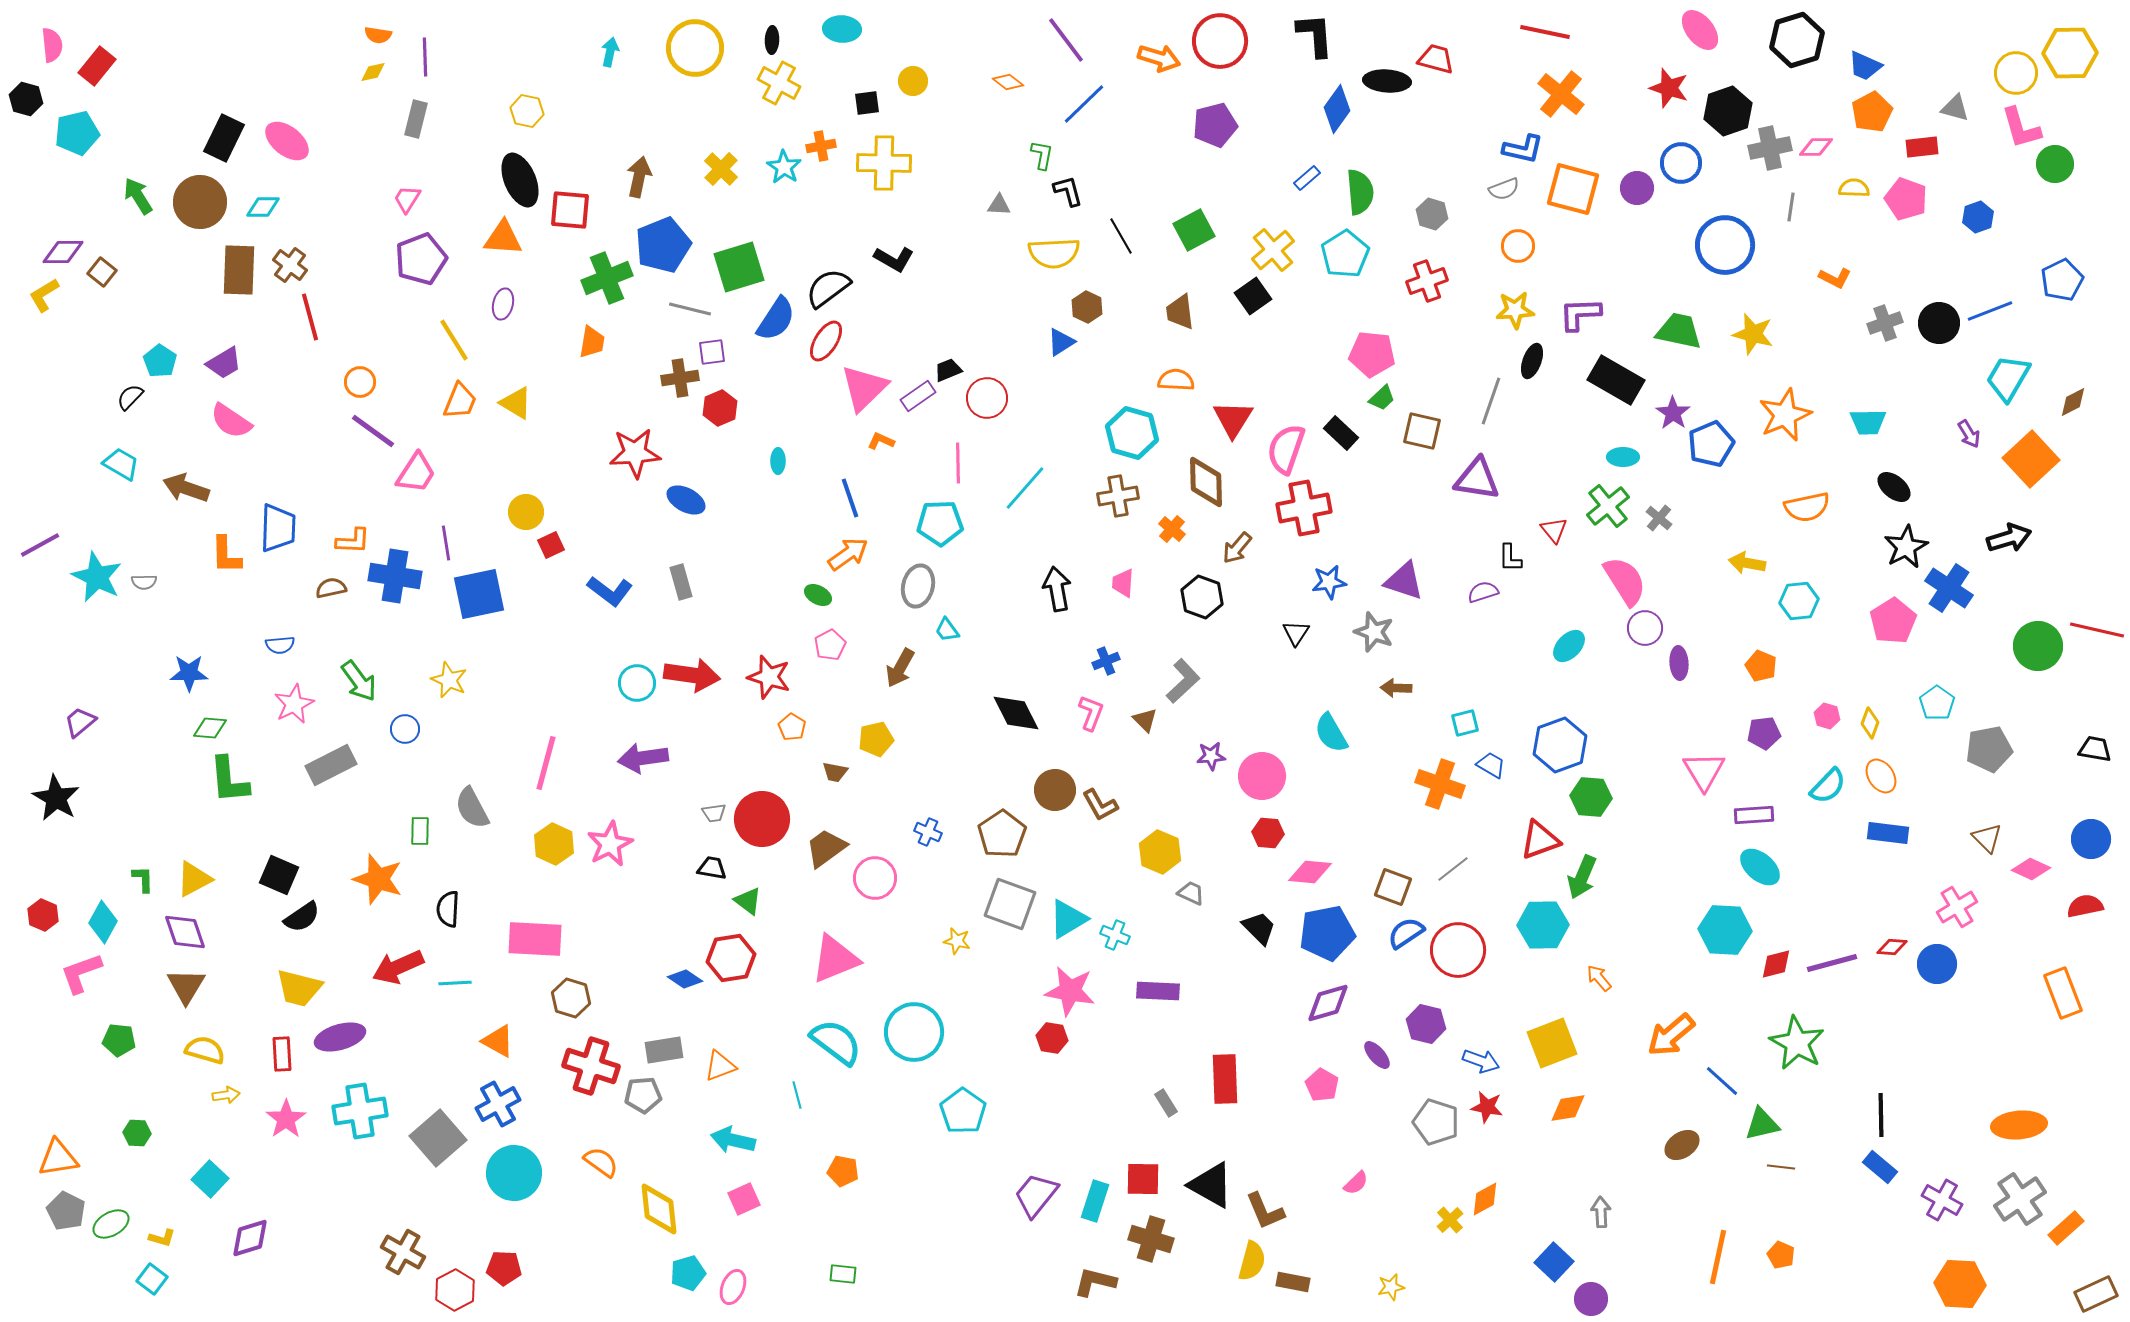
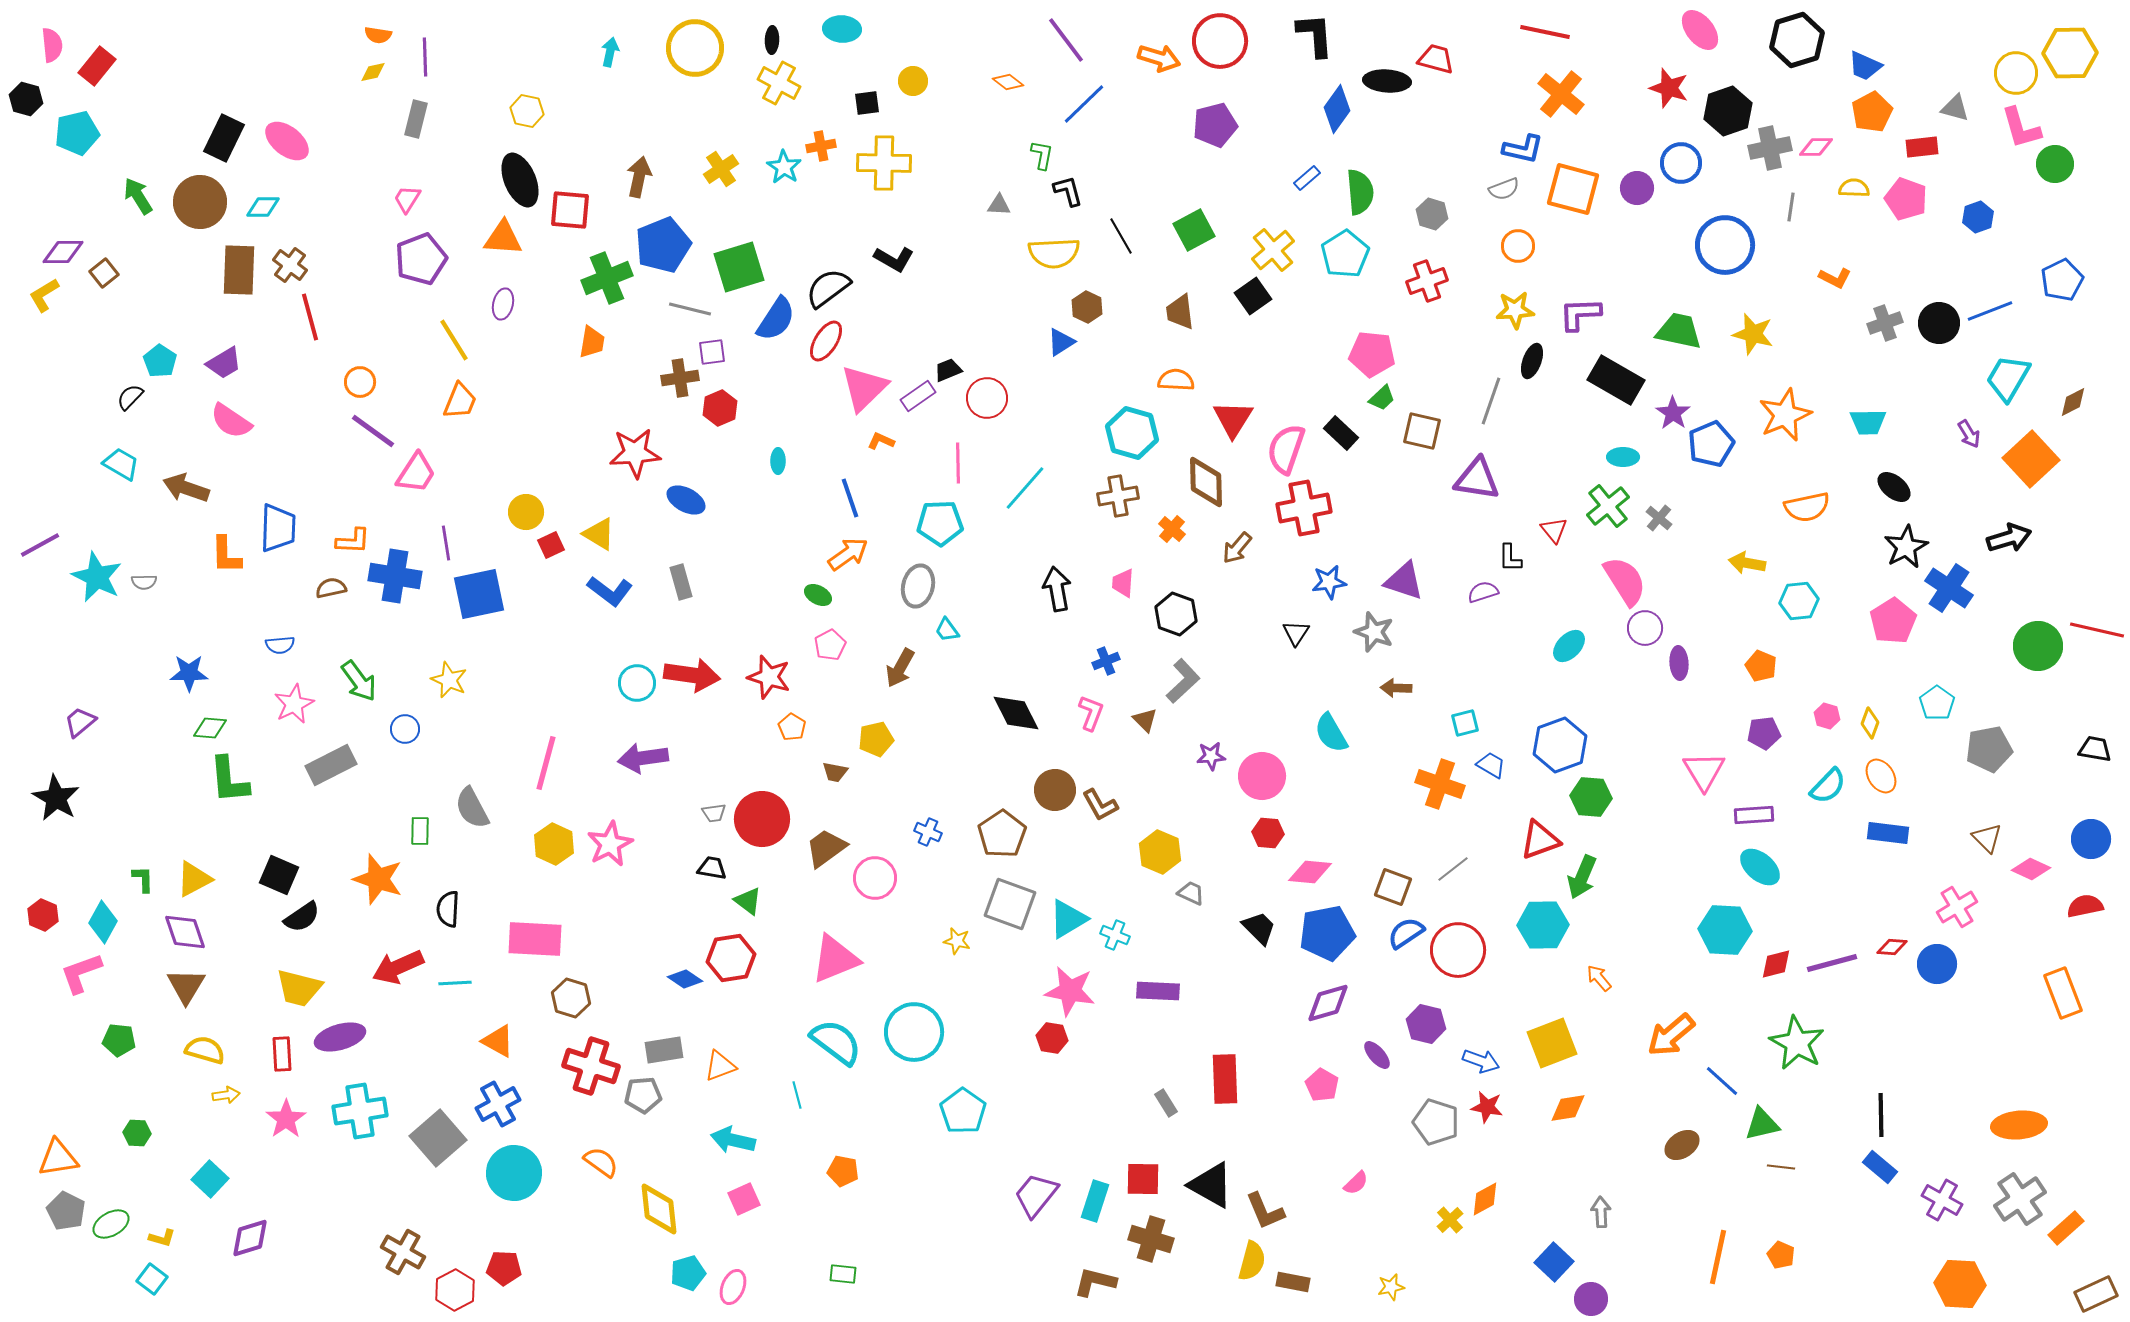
yellow cross at (721, 169): rotated 12 degrees clockwise
brown square at (102, 272): moved 2 px right, 1 px down; rotated 12 degrees clockwise
yellow triangle at (516, 403): moved 83 px right, 131 px down
black hexagon at (1202, 597): moved 26 px left, 17 px down
